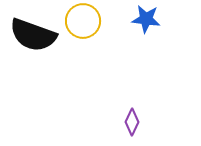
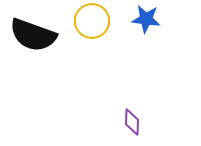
yellow circle: moved 9 px right
purple diamond: rotated 24 degrees counterclockwise
